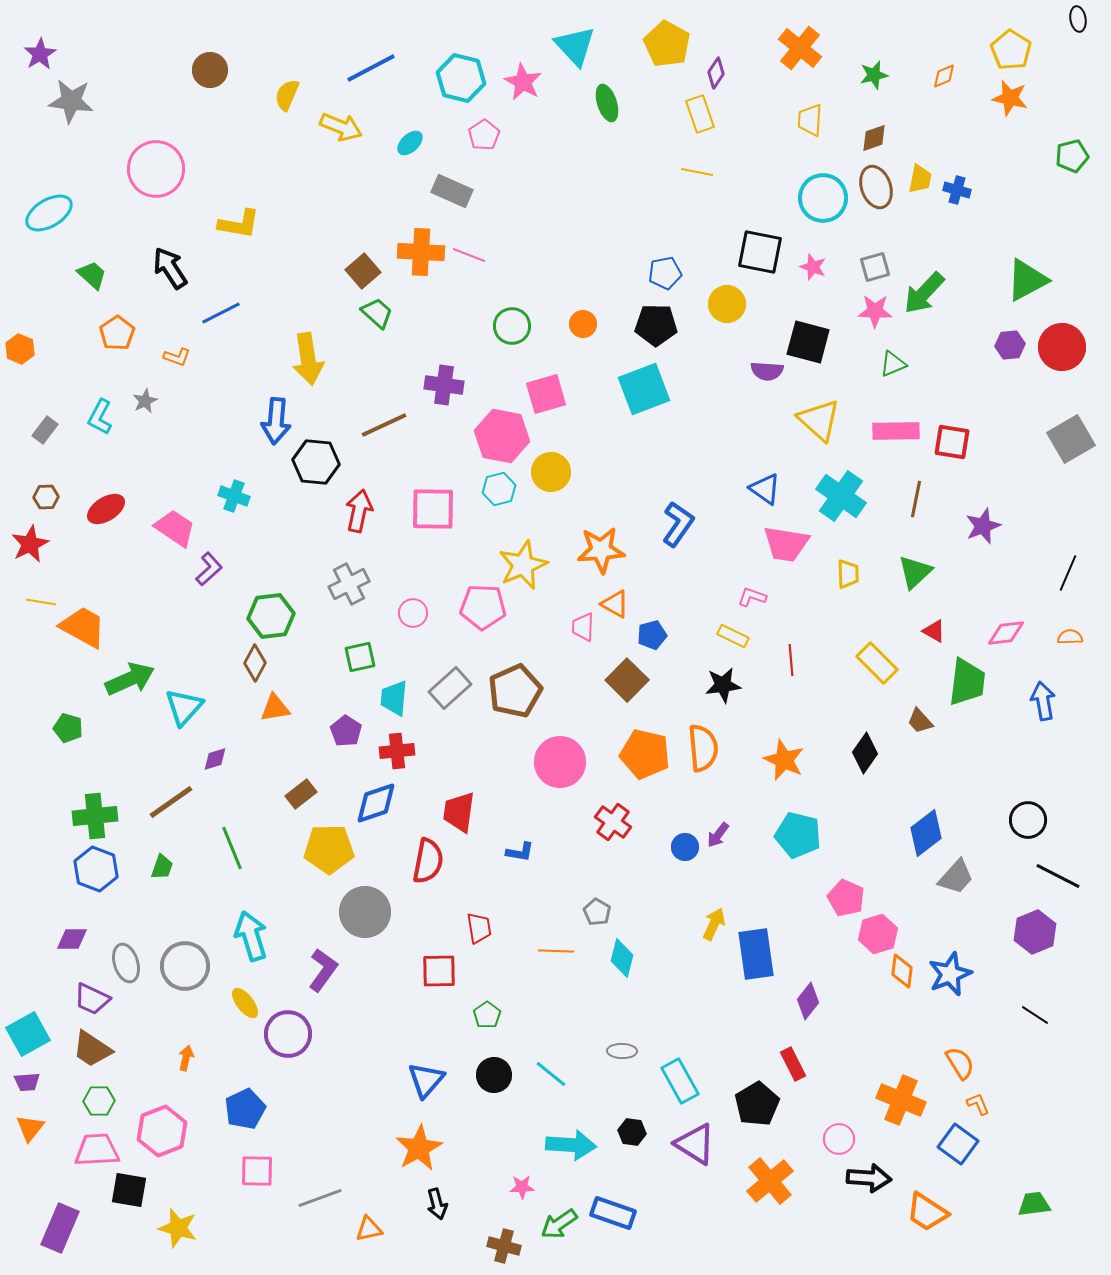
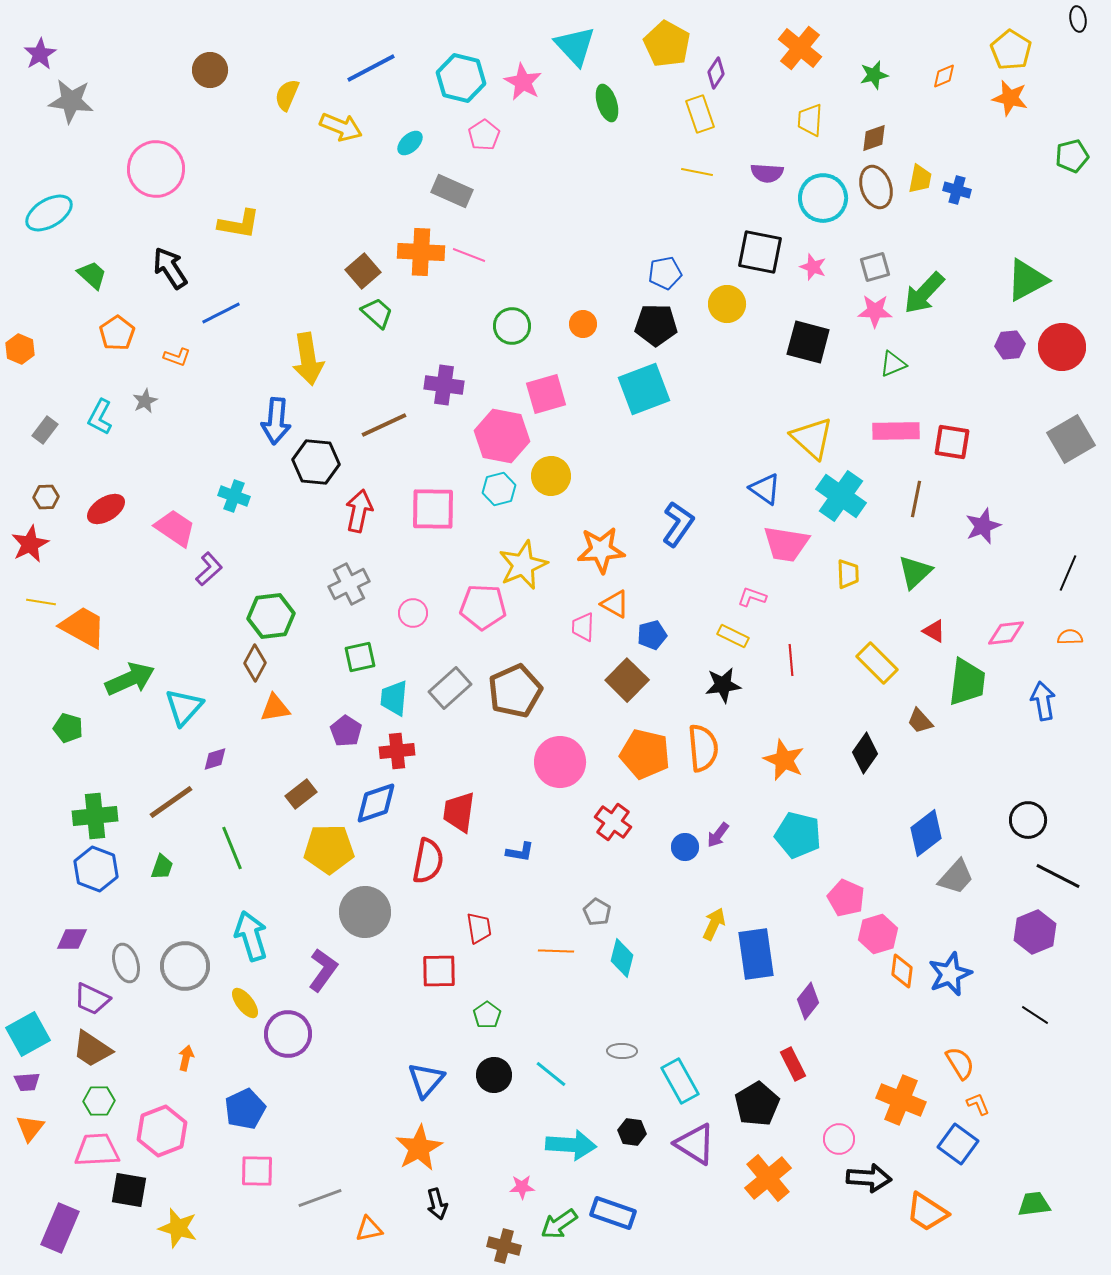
purple semicircle at (767, 371): moved 198 px up
yellow triangle at (819, 420): moved 7 px left, 18 px down
yellow circle at (551, 472): moved 4 px down
orange cross at (770, 1181): moved 2 px left, 3 px up
